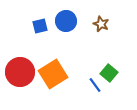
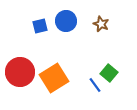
orange square: moved 1 px right, 4 px down
